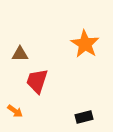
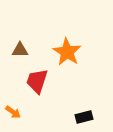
orange star: moved 18 px left, 8 px down
brown triangle: moved 4 px up
orange arrow: moved 2 px left, 1 px down
